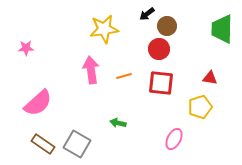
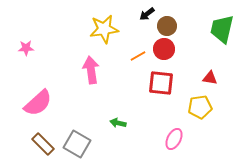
green trapezoid: rotated 12 degrees clockwise
red circle: moved 5 px right
orange line: moved 14 px right, 20 px up; rotated 14 degrees counterclockwise
yellow pentagon: rotated 10 degrees clockwise
brown rectangle: rotated 10 degrees clockwise
